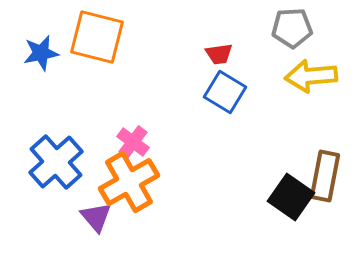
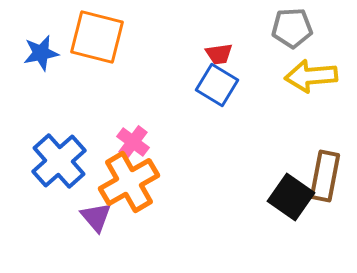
blue square: moved 8 px left, 7 px up
blue cross: moved 3 px right, 1 px up
